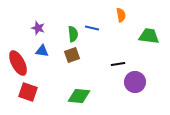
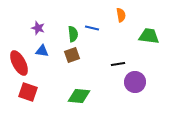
red ellipse: moved 1 px right
